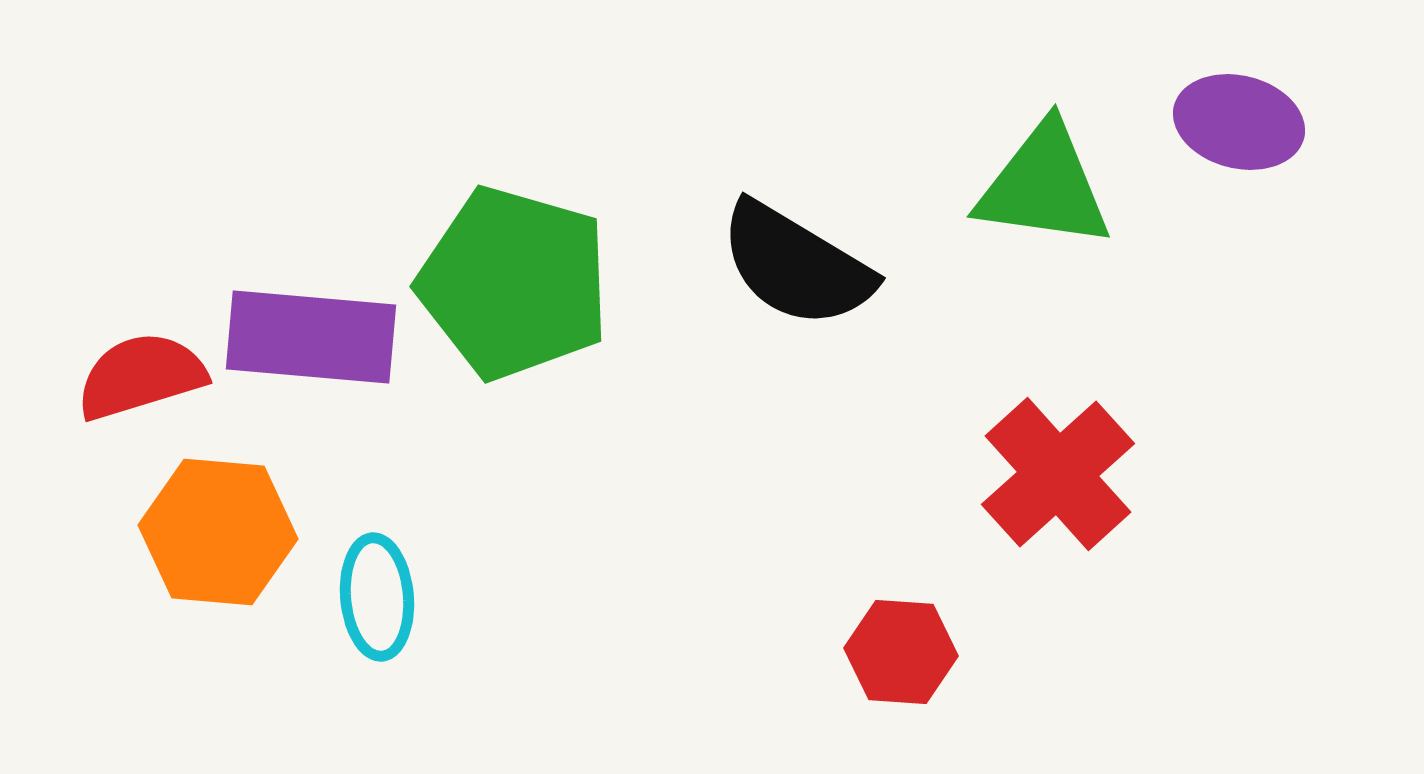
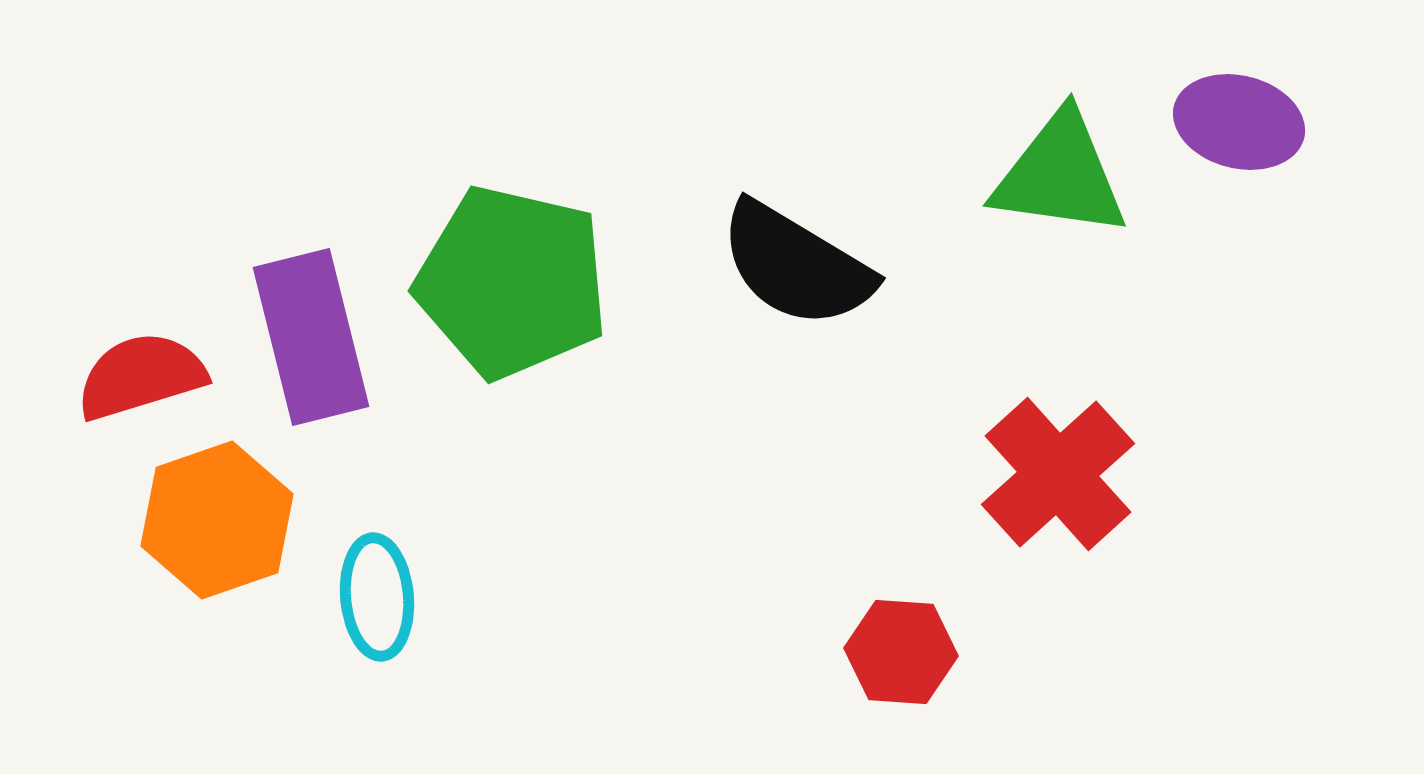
green triangle: moved 16 px right, 11 px up
green pentagon: moved 2 px left, 1 px up; rotated 3 degrees counterclockwise
purple rectangle: rotated 71 degrees clockwise
orange hexagon: moved 1 px left, 12 px up; rotated 24 degrees counterclockwise
